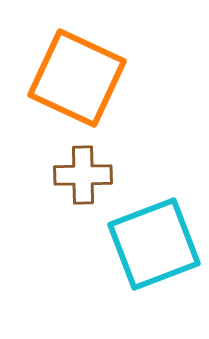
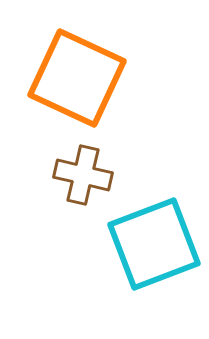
brown cross: rotated 14 degrees clockwise
